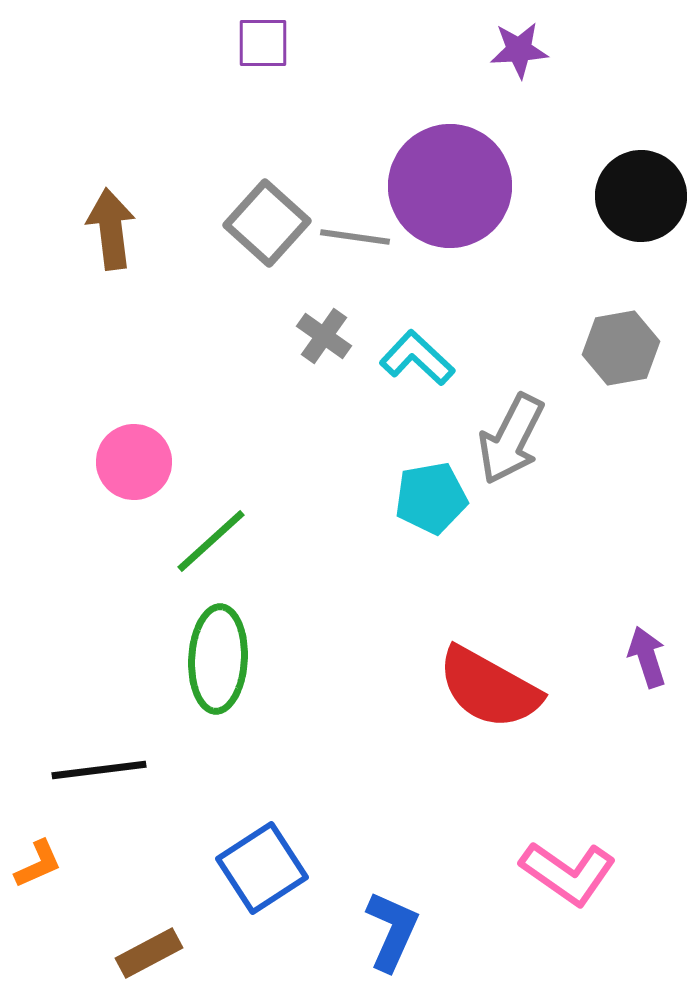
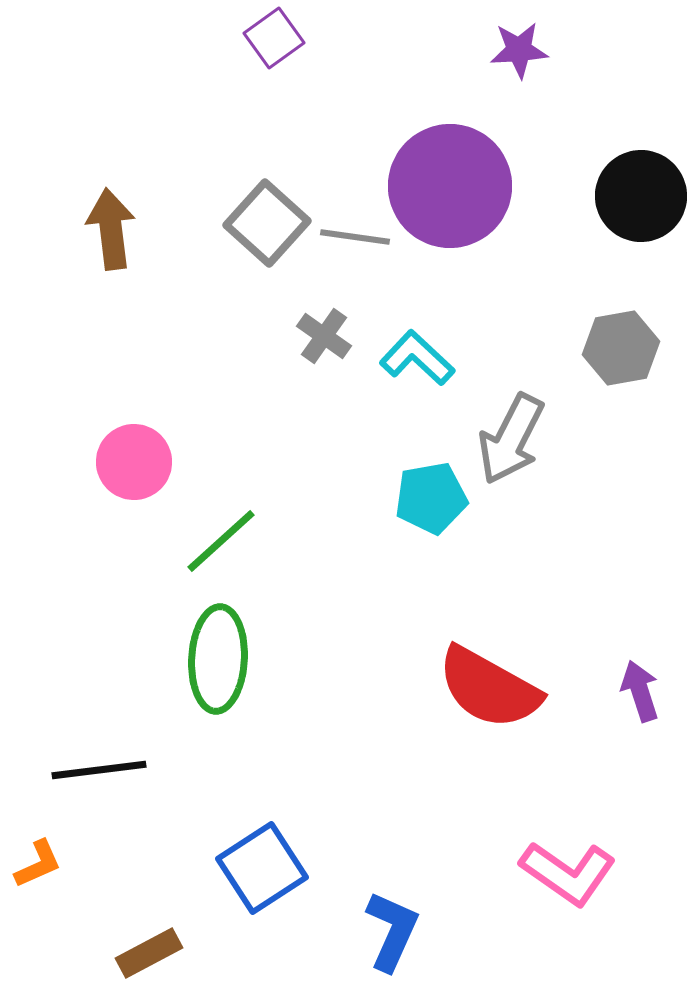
purple square: moved 11 px right, 5 px up; rotated 36 degrees counterclockwise
green line: moved 10 px right
purple arrow: moved 7 px left, 34 px down
